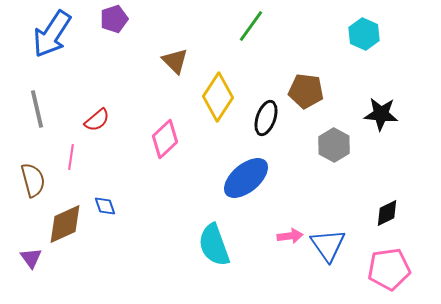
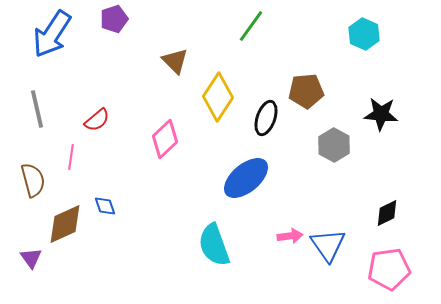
brown pentagon: rotated 12 degrees counterclockwise
